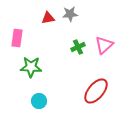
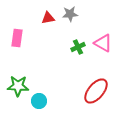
pink triangle: moved 1 px left, 2 px up; rotated 48 degrees counterclockwise
green star: moved 13 px left, 19 px down
